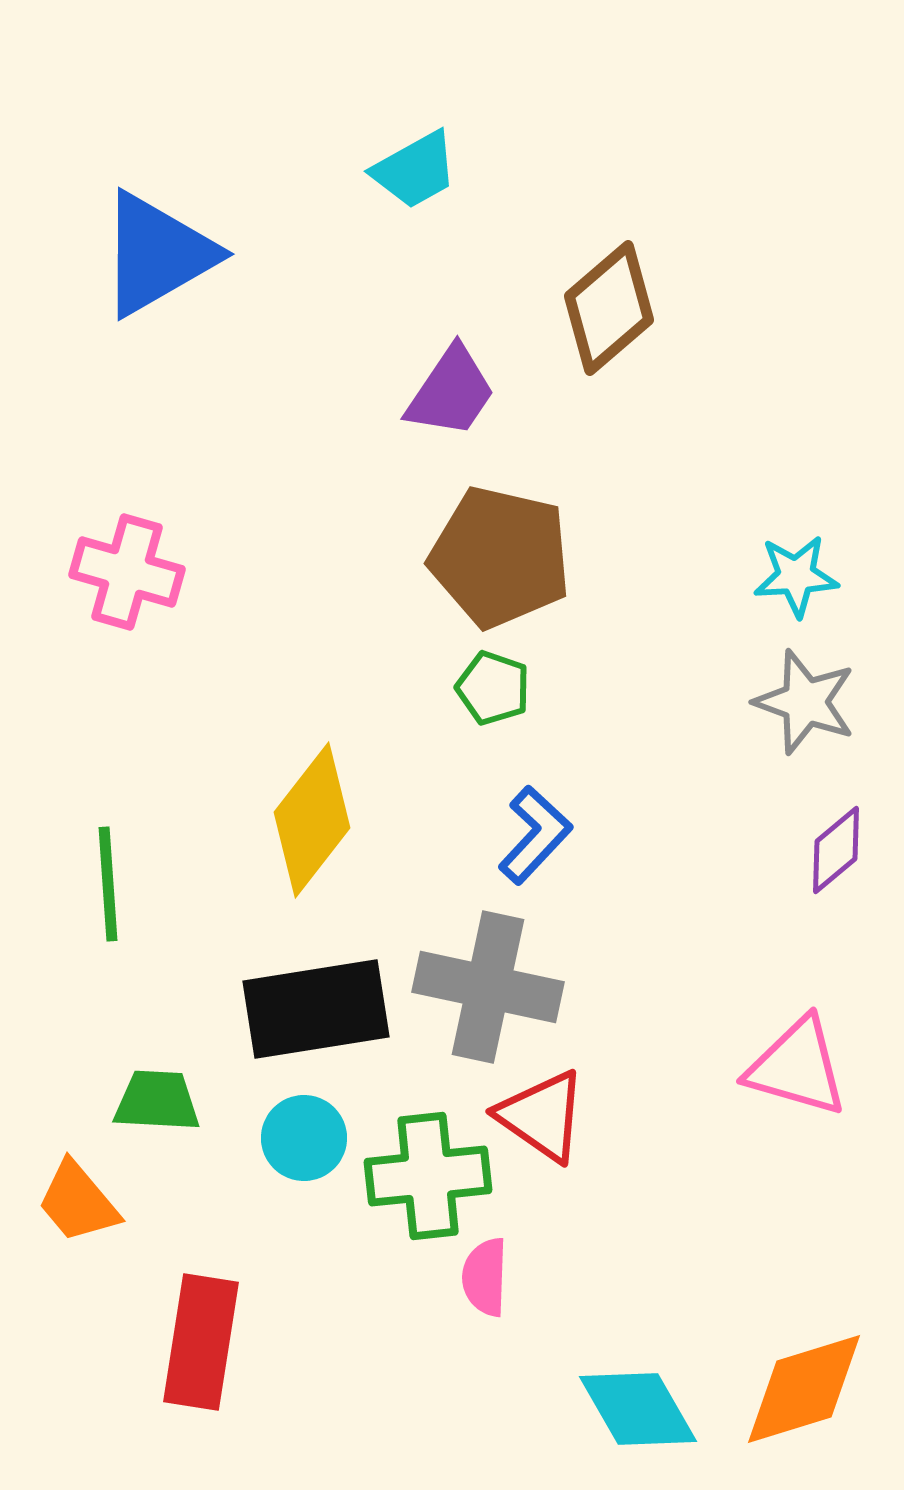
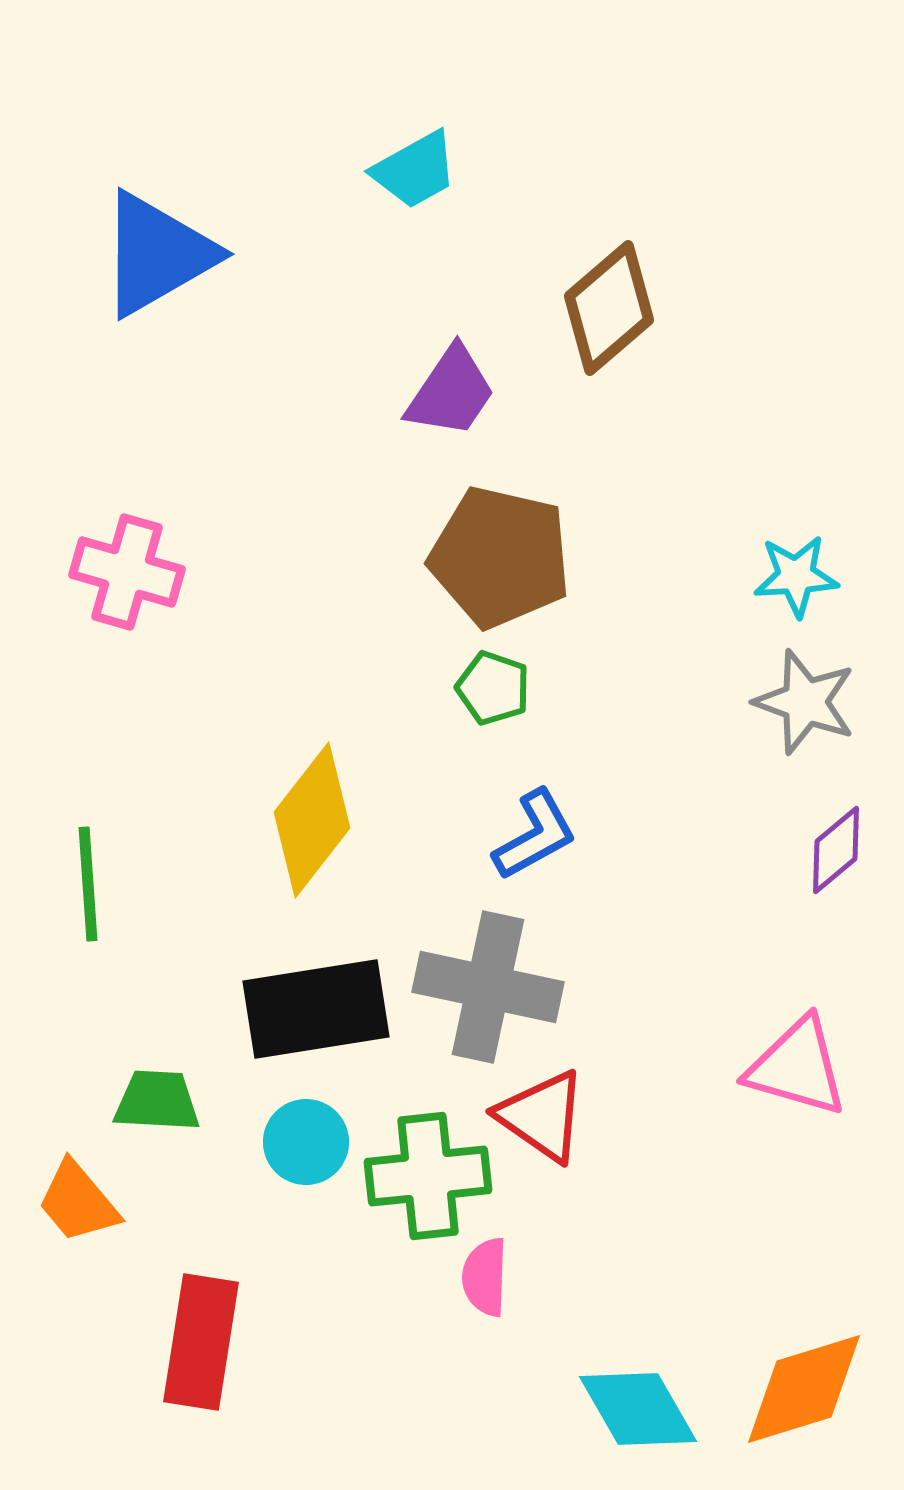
blue L-shape: rotated 18 degrees clockwise
green line: moved 20 px left
cyan circle: moved 2 px right, 4 px down
